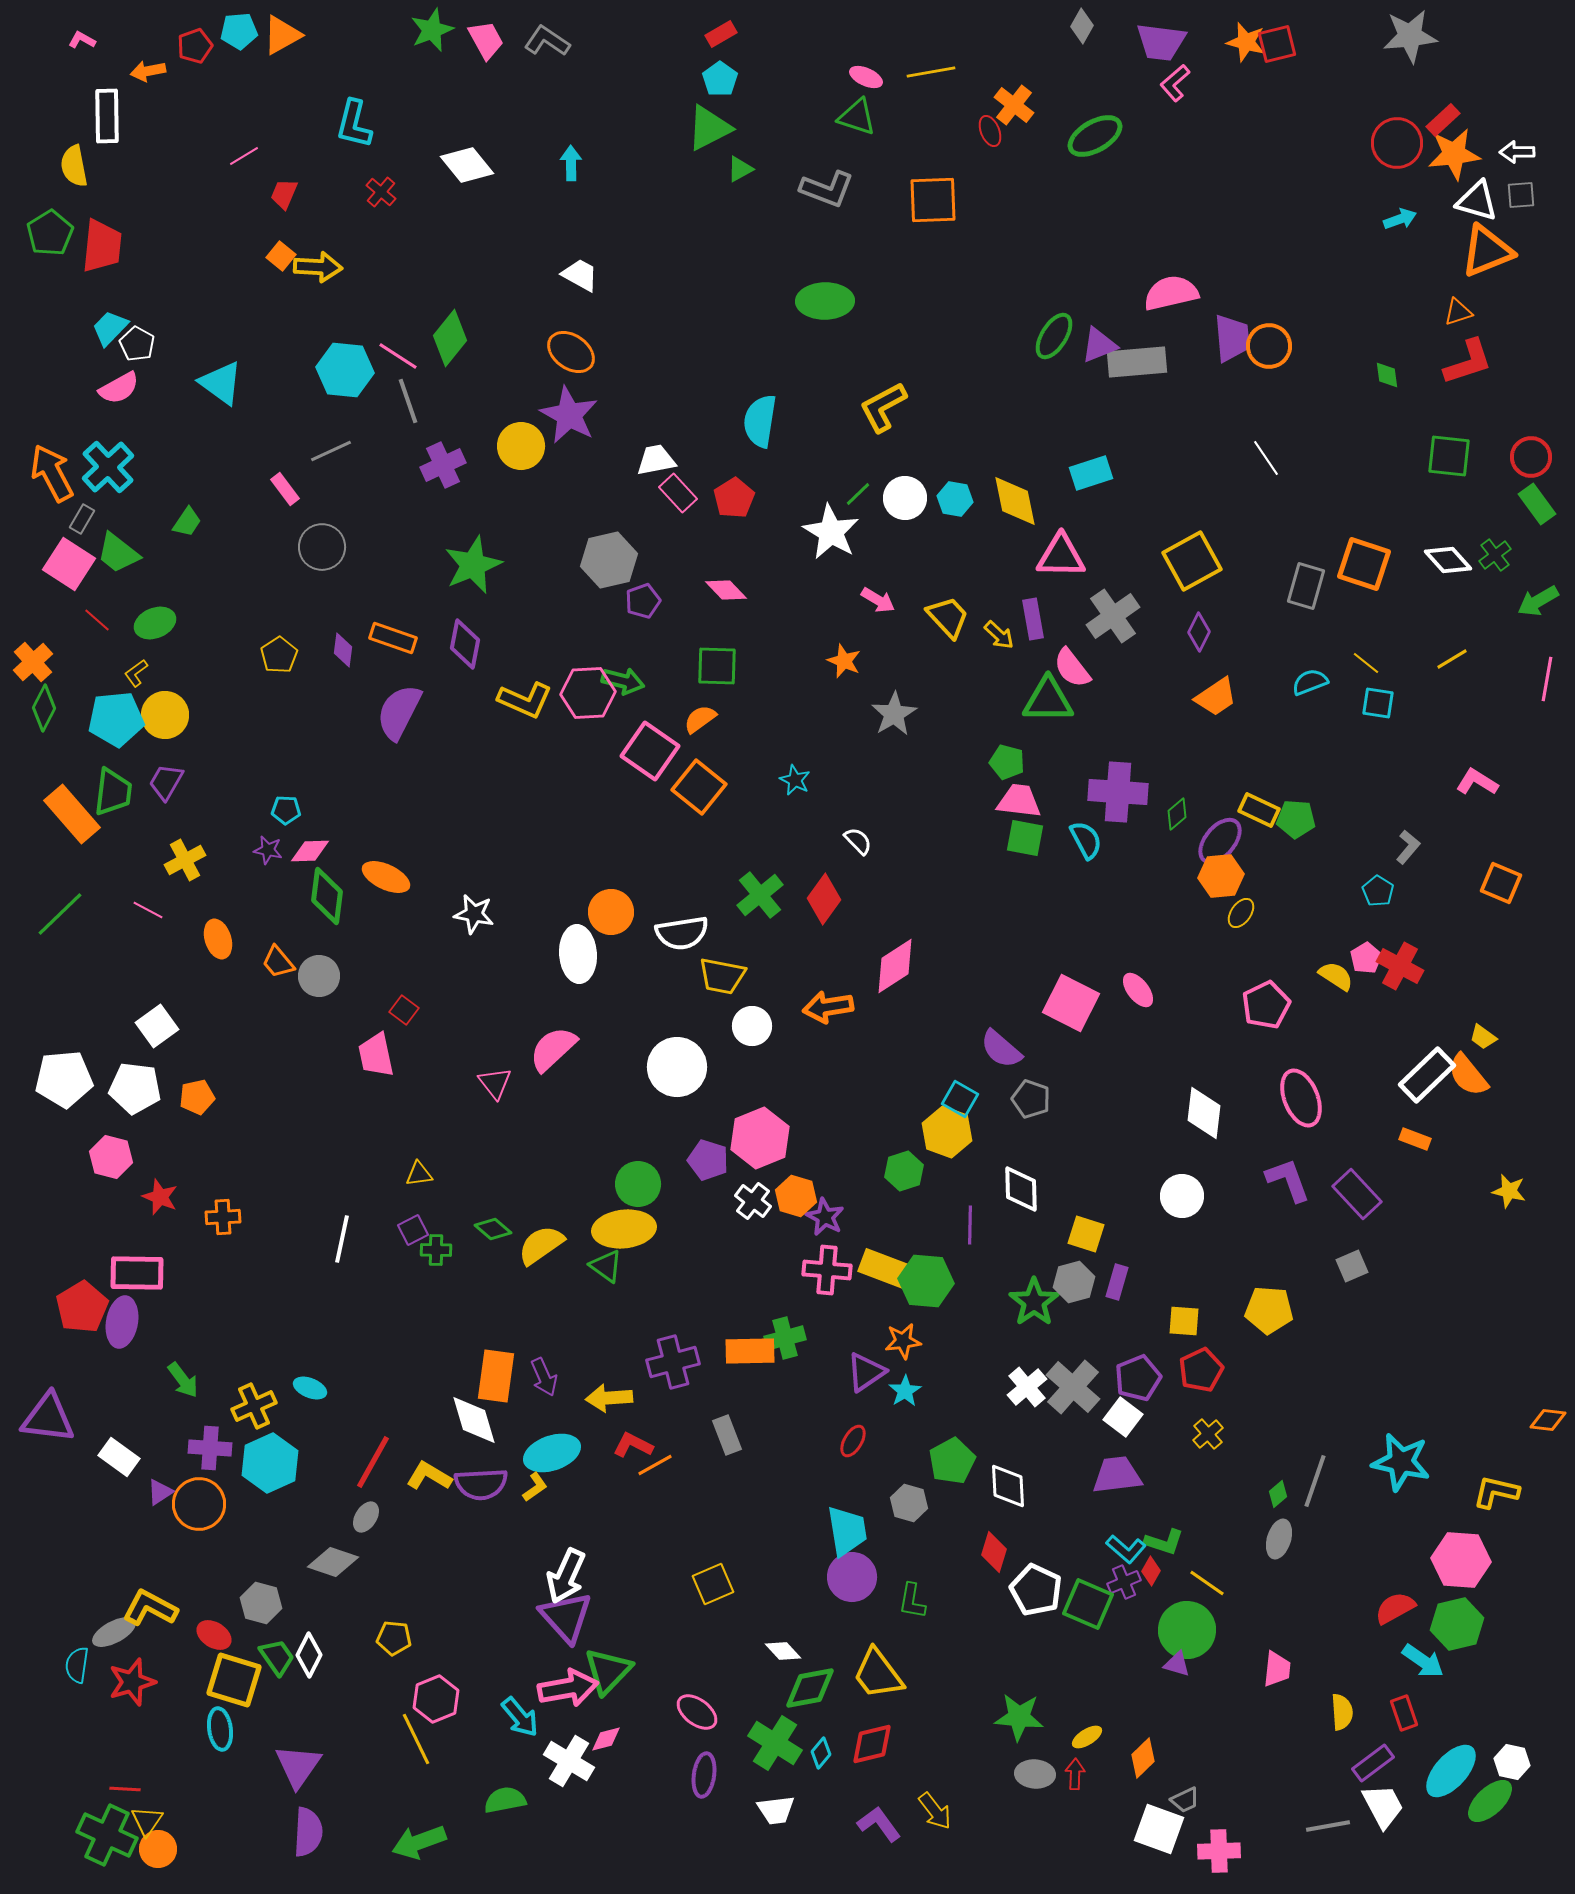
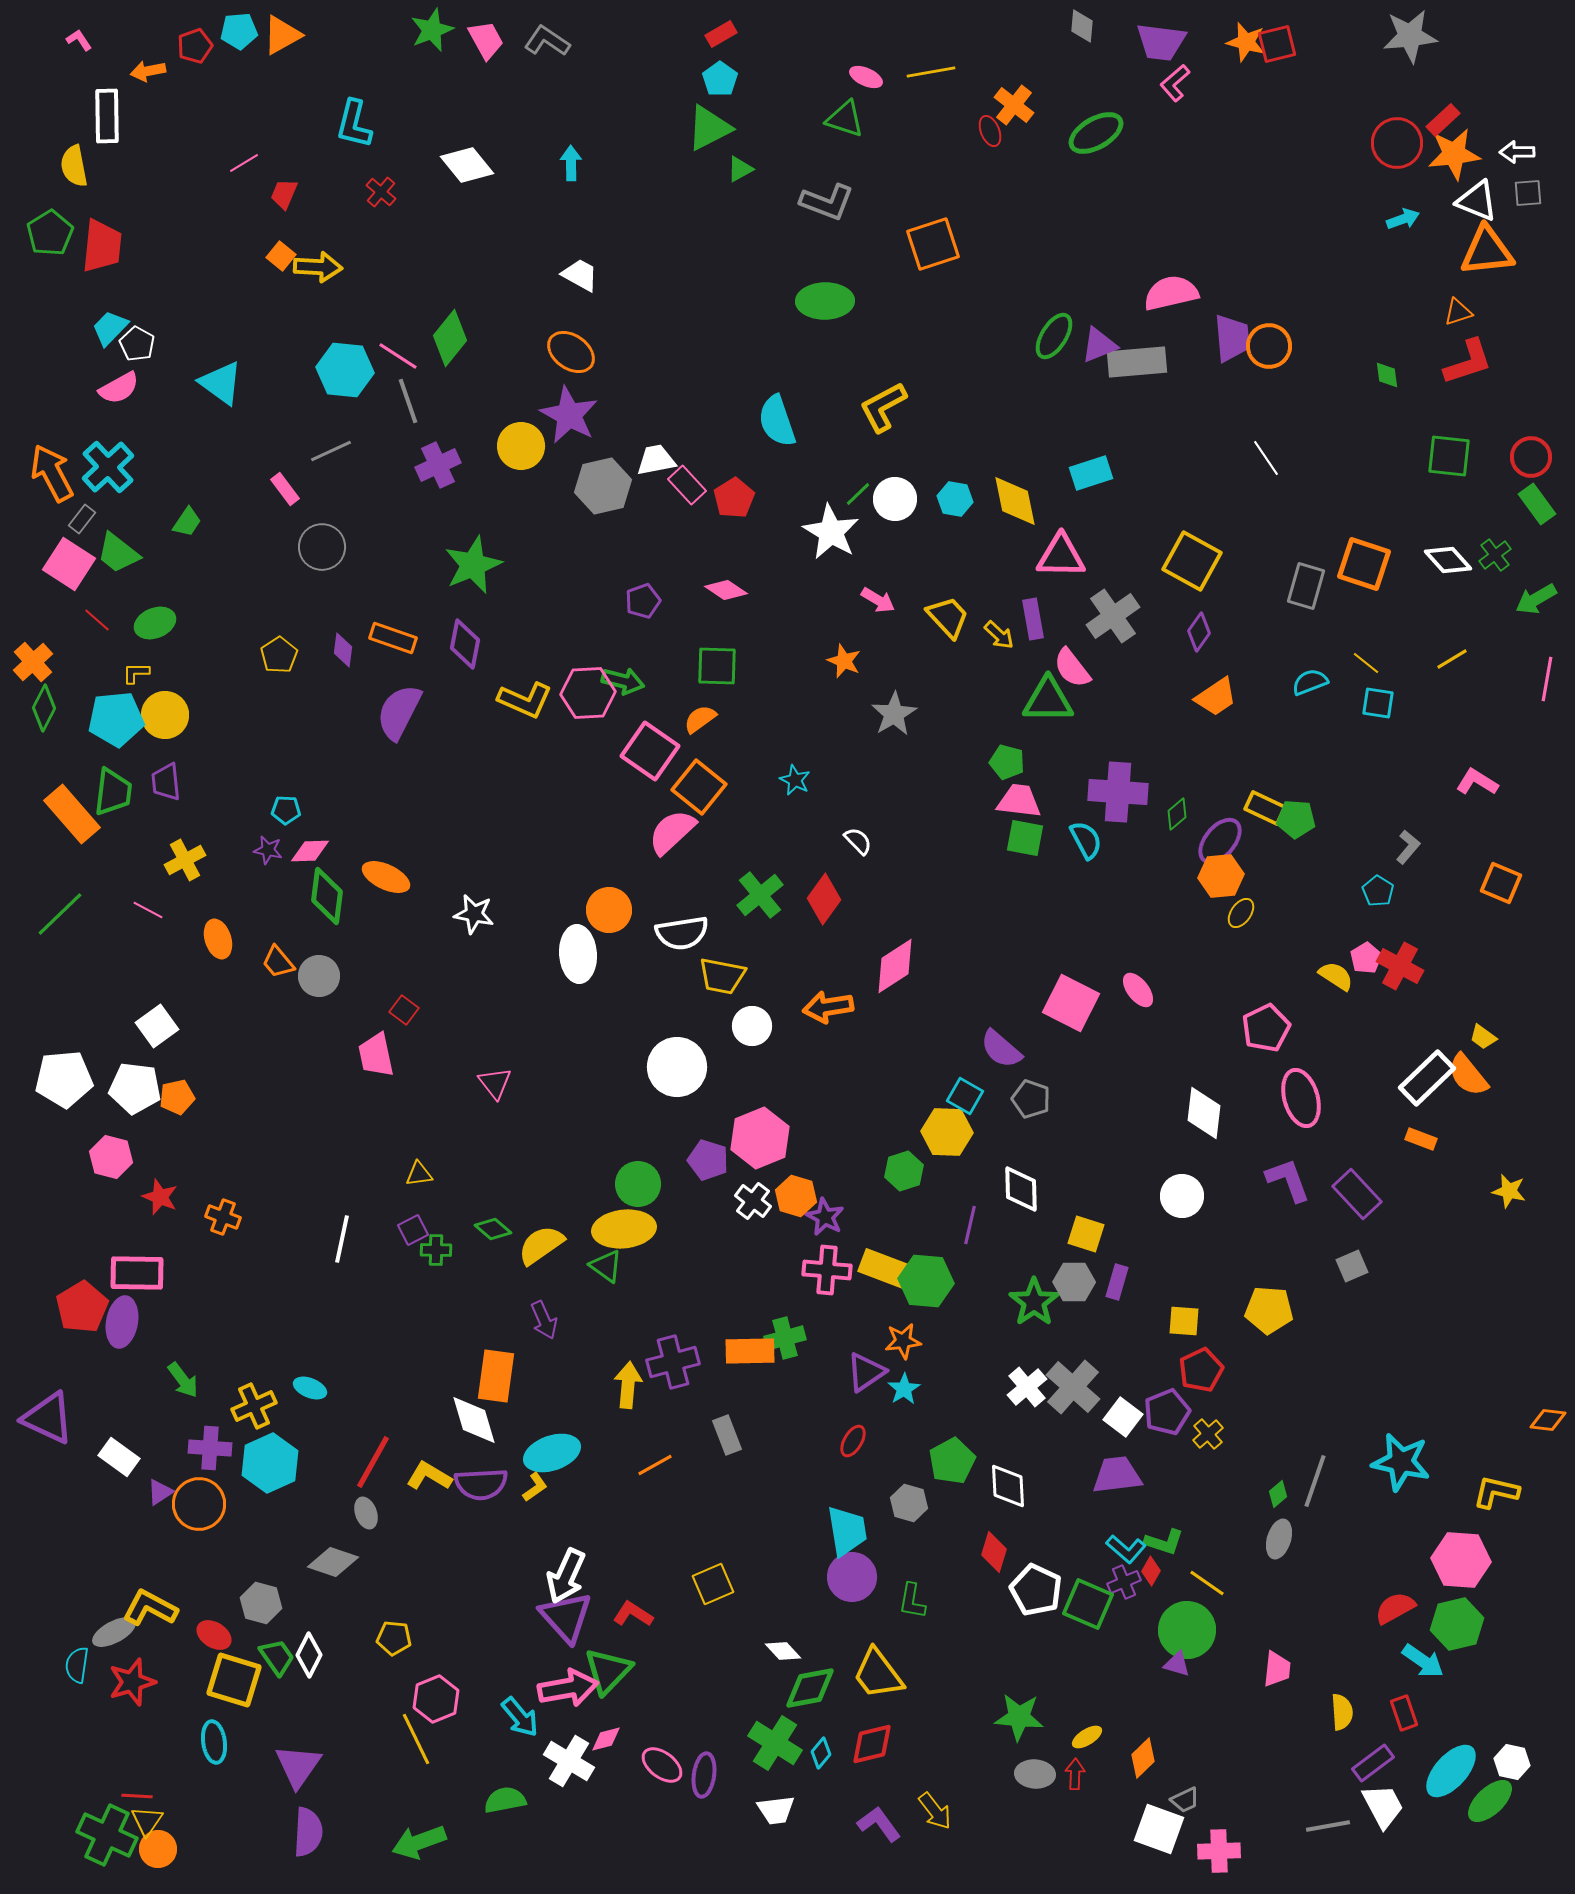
gray diamond at (1082, 26): rotated 24 degrees counterclockwise
pink L-shape at (82, 40): moved 3 px left; rotated 28 degrees clockwise
green triangle at (857, 117): moved 12 px left, 2 px down
green ellipse at (1095, 136): moved 1 px right, 3 px up
pink line at (244, 156): moved 7 px down
gray L-shape at (827, 189): moved 13 px down
gray square at (1521, 195): moved 7 px right, 2 px up
orange square at (933, 200): moved 44 px down; rotated 16 degrees counterclockwise
white triangle at (1477, 201): rotated 6 degrees clockwise
cyan arrow at (1400, 219): moved 3 px right
orange triangle at (1487, 251): rotated 16 degrees clockwise
cyan semicircle at (760, 421): moved 17 px right; rotated 28 degrees counterclockwise
purple cross at (443, 465): moved 5 px left
pink rectangle at (678, 493): moved 9 px right, 8 px up
white circle at (905, 498): moved 10 px left, 1 px down
gray rectangle at (82, 519): rotated 8 degrees clockwise
gray hexagon at (609, 560): moved 6 px left, 74 px up
yellow square at (1192, 561): rotated 32 degrees counterclockwise
pink diamond at (726, 590): rotated 12 degrees counterclockwise
green arrow at (1538, 601): moved 2 px left, 2 px up
purple diamond at (1199, 632): rotated 9 degrees clockwise
yellow L-shape at (136, 673): rotated 36 degrees clockwise
purple trapezoid at (166, 782): rotated 36 degrees counterclockwise
yellow rectangle at (1259, 810): moved 6 px right, 2 px up
orange circle at (611, 912): moved 2 px left, 2 px up
pink pentagon at (1266, 1005): moved 23 px down
pink semicircle at (553, 1049): moved 119 px right, 217 px up
white rectangle at (1427, 1075): moved 3 px down
orange pentagon at (197, 1097): moved 20 px left
pink ellipse at (1301, 1098): rotated 6 degrees clockwise
cyan square at (960, 1099): moved 5 px right, 3 px up
yellow hexagon at (947, 1132): rotated 18 degrees counterclockwise
orange rectangle at (1415, 1139): moved 6 px right
orange cross at (223, 1217): rotated 24 degrees clockwise
purple line at (970, 1225): rotated 12 degrees clockwise
gray hexagon at (1074, 1282): rotated 15 degrees clockwise
purple arrow at (544, 1377): moved 57 px up
purple pentagon at (1138, 1378): moved 29 px right, 34 px down
cyan star at (905, 1391): moved 1 px left, 2 px up
yellow arrow at (609, 1398): moved 19 px right, 13 px up; rotated 99 degrees clockwise
purple triangle at (48, 1418): rotated 18 degrees clockwise
red L-shape at (633, 1445): moved 169 px down; rotated 6 degrees clockwise
gray ellipse at (366, 1517): moved 4 px up; rotated 52 degrees counterclockwise
pink ellipse at (697, 1712): moved 35 px left, 53 px down
cyan ellipse at (220, 1729): moved 6 px left, 13 px down
red line at (125, 1789): moved 12 px right, 7 px down
